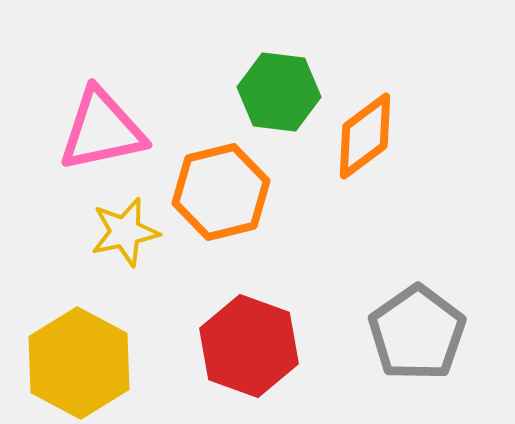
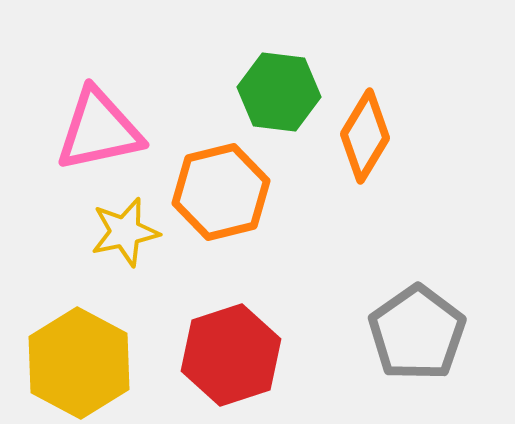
pink triangle: moved 3 px left
orange diamond: rotated 22 degrees counterclockwise
red hexagon: moved 18 px left, 9 px down; rotated 22 degrees clockwise
